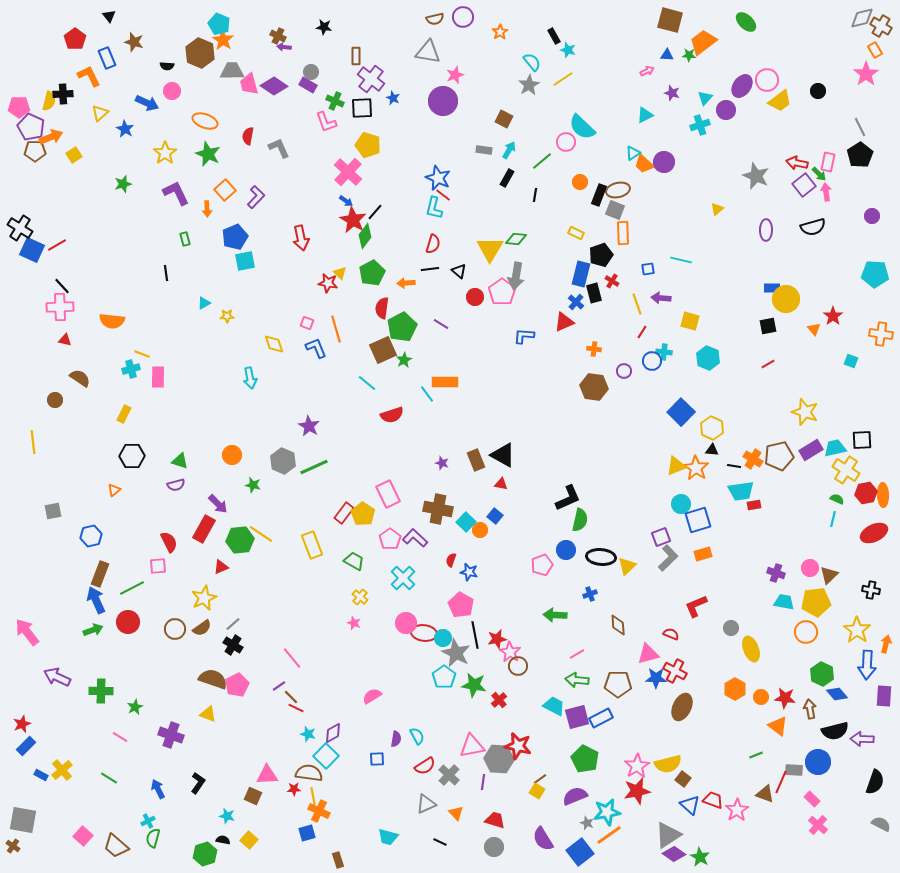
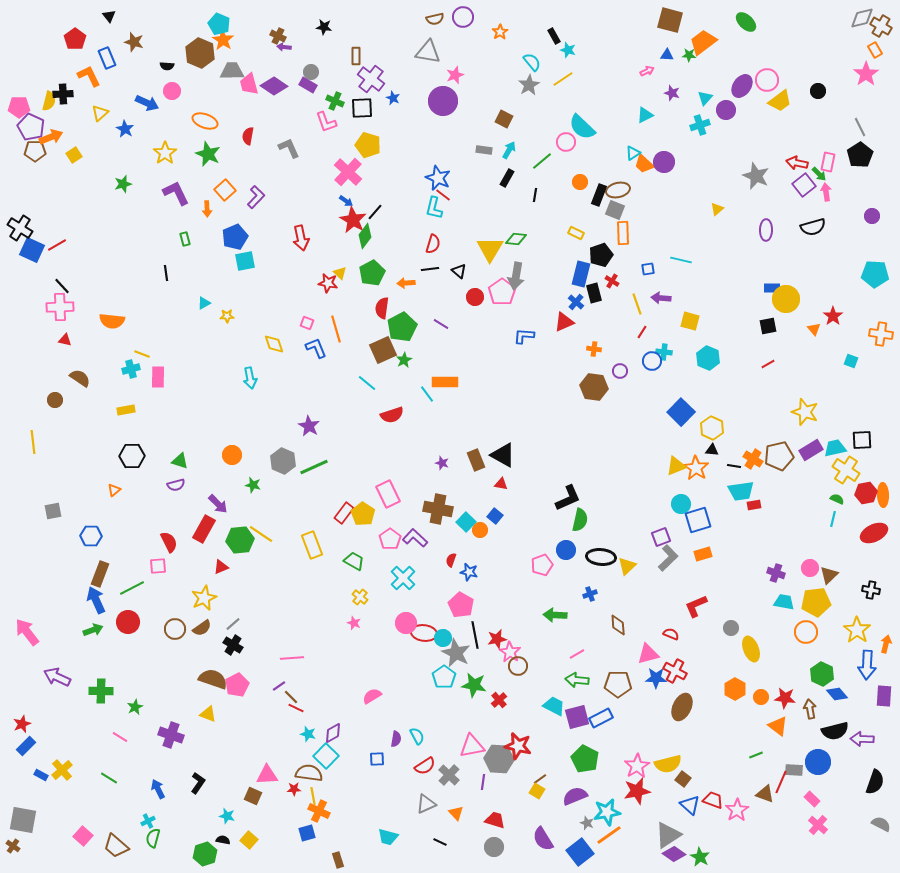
gray L-shape at (279, 148): moved 10 px right
purple circle at (624, 371): moved 4 px left
yellow rectangle at (124, 414): moved 2 px right, 4 px up; rotated 54 degrees clockwise
blue hexagon at (91, 536): rotated 15 degrees clockwise
pink line at (292, 658): rotated 55 degrees counterclockwise
